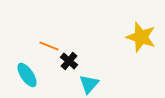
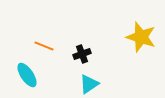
orange line: moved 5 px left
black cross: moved 13 px right, 7 px up; rotated 30 degrees clockwise
cyan triangle: rotated 15 degrees clockwise
